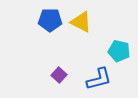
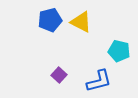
blue pentagon: rotated 15 degrees counterclockwise
blue L-shape: moved 2 px down
